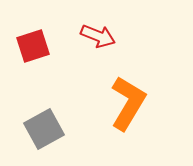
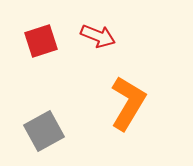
red square: moved 8 px right, 5 px up
gray square: moved 2 px down
